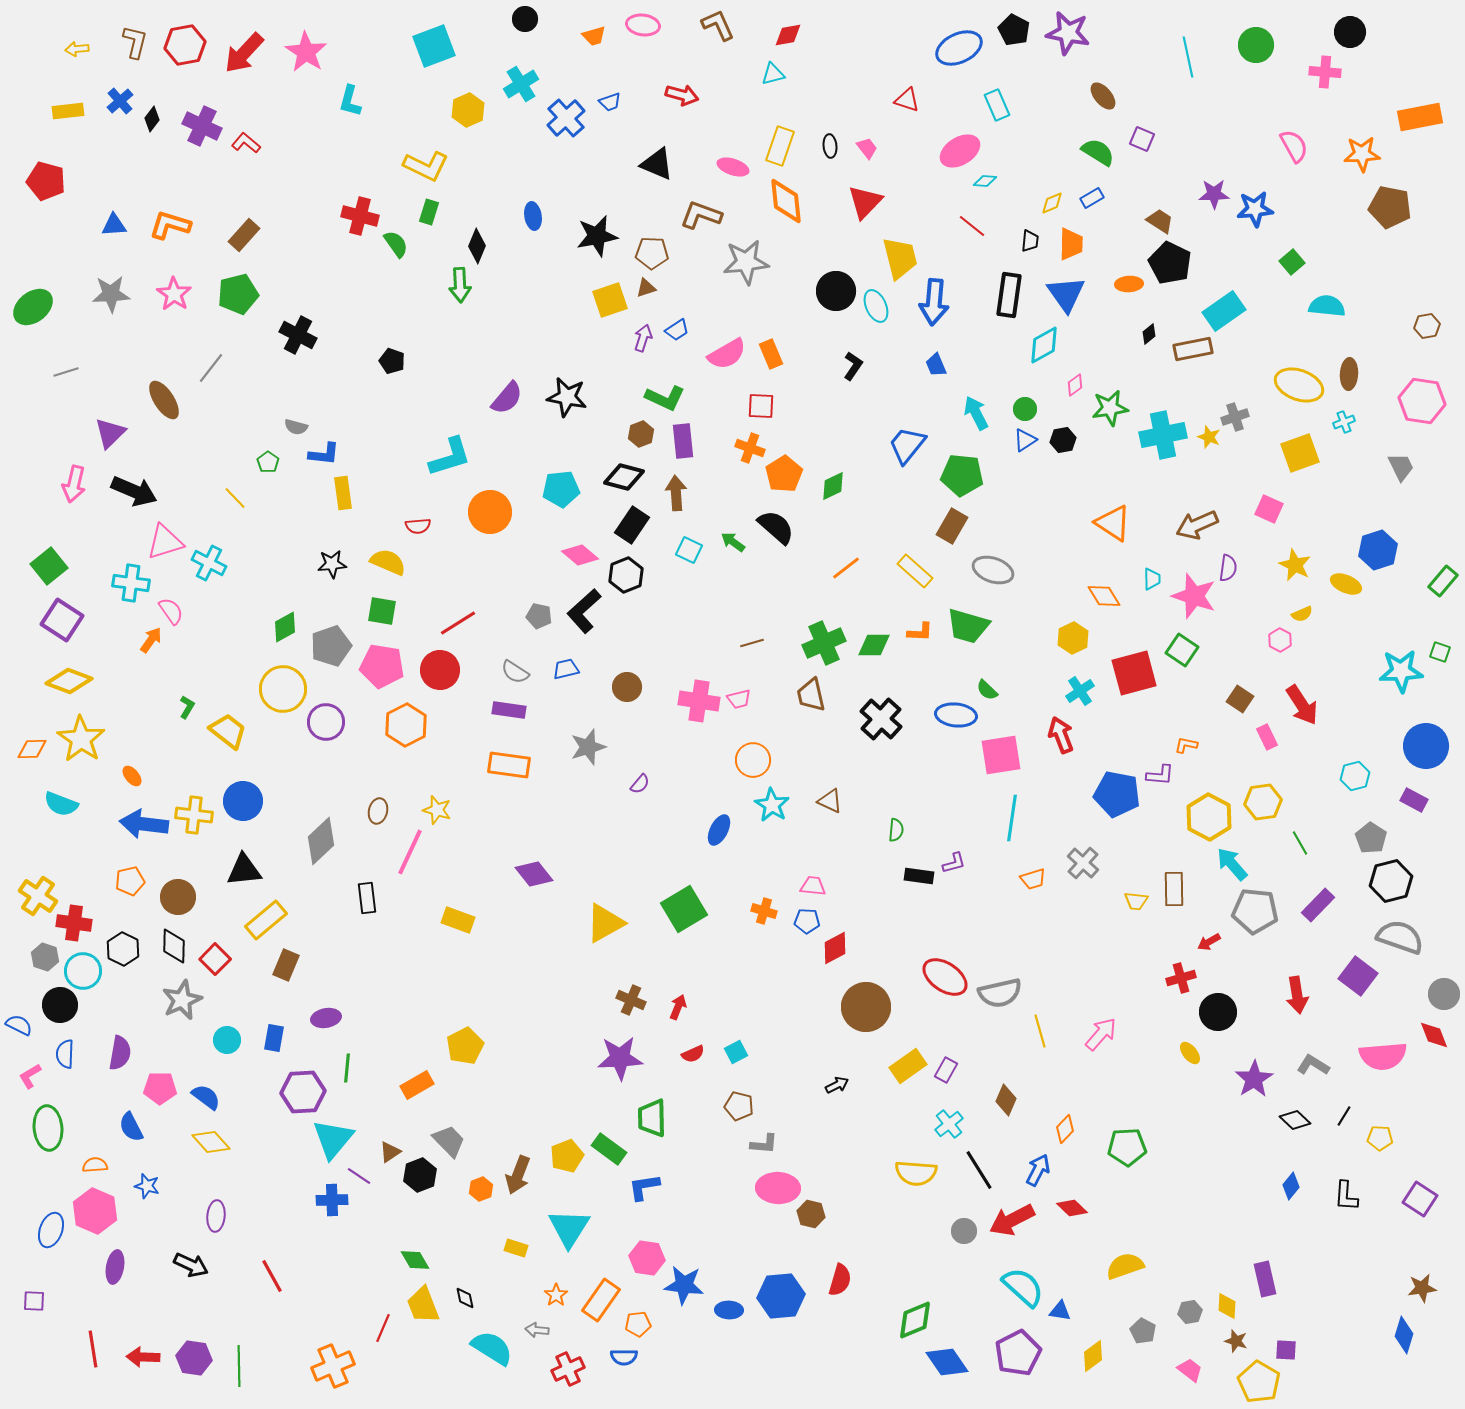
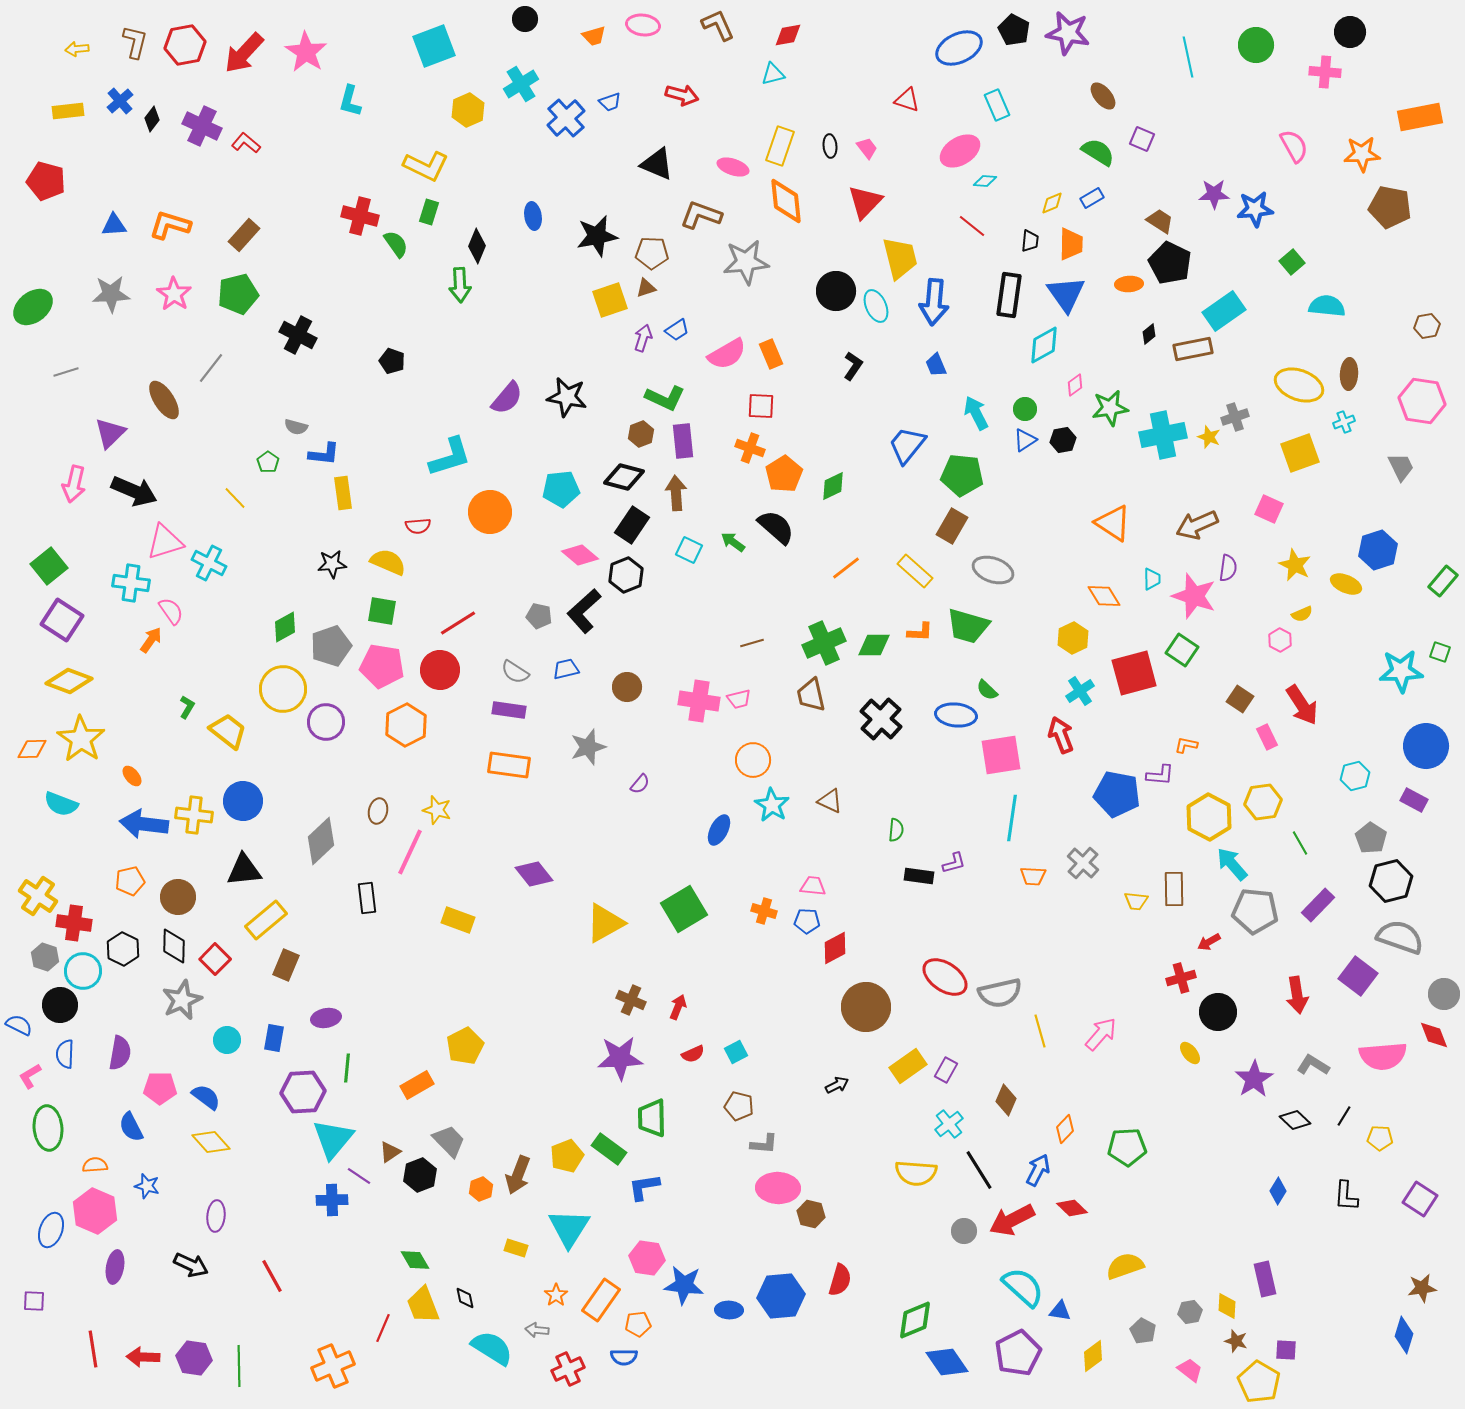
orange trapezoid at (1033, 879): moved 3 px up; rotated 20 degrees clockwise
blue diamond at (1291, 1186): moved 13 px left, 5 px down; rotated 8 degrees counterclockwise
